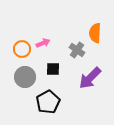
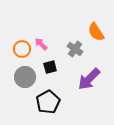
orange semicircle: moved 1 px right, 1 px up; rotated 36 degrees counterclockwise
pink arrow: moved 2 px left, 1 px down; rotated 112 degrees counterclockwise
gray cross: moved 2 px left, 1 px up
black square: moved 3 px left, 2 px up; rotated 16 degrees counterclockwise
purple arrow: moved 1 px left, 1 px down
